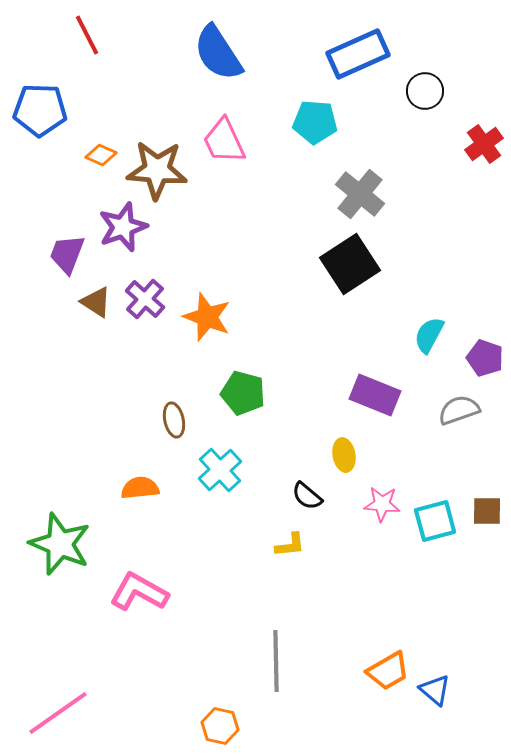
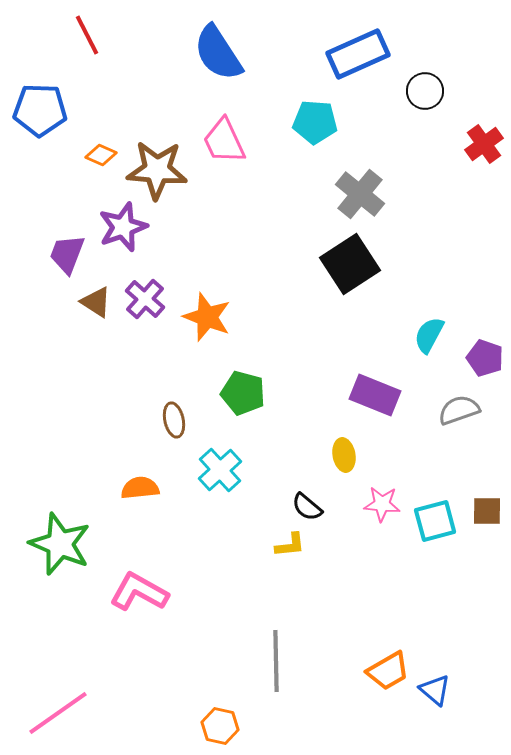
black semicircle: moved 11 px down
